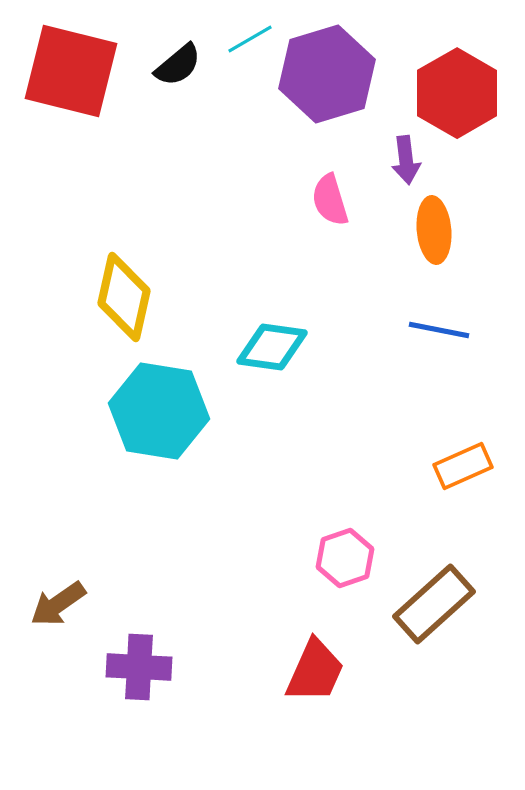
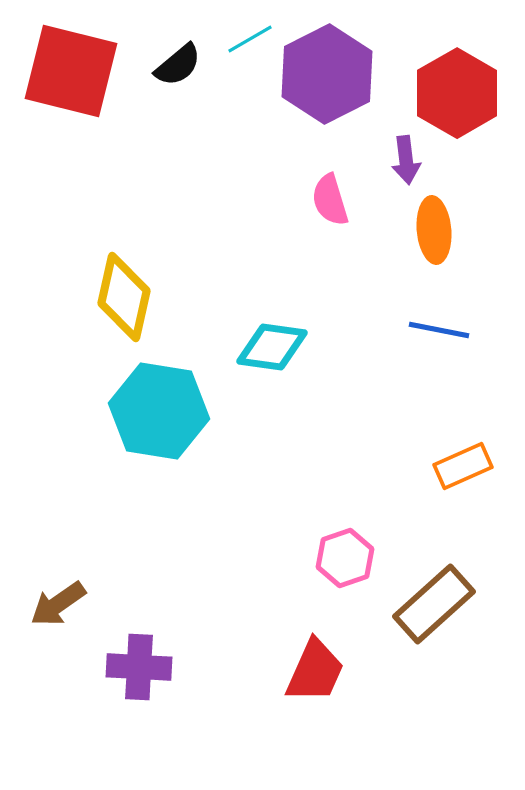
purple hexagon: rotated 10 degrees counterclockwise
